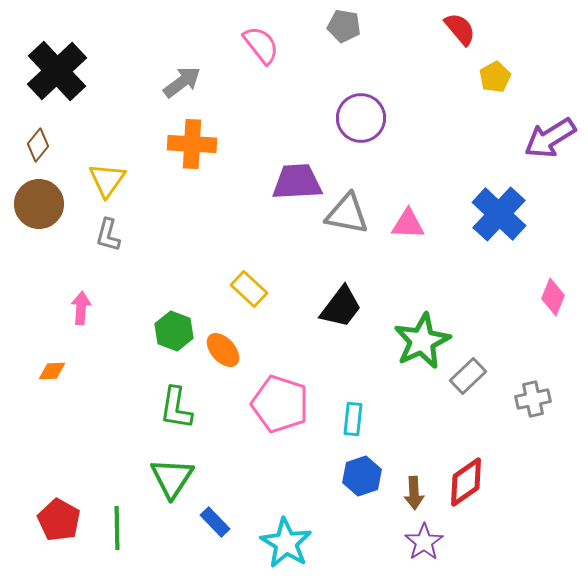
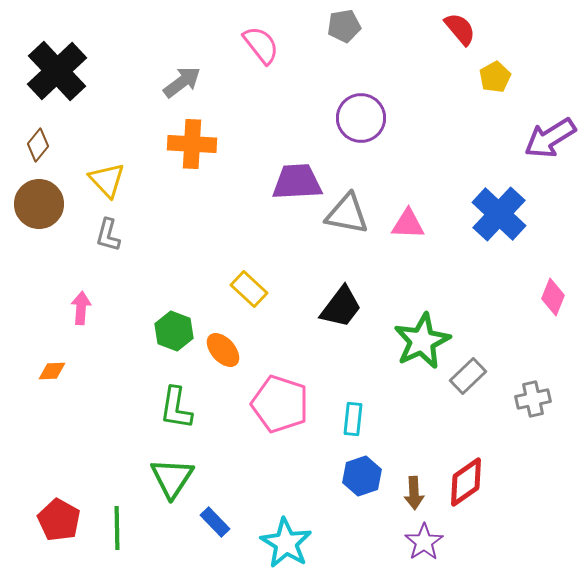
gray pentagon: rotated 20 degrees counterclockwise
yellow triangle: rotated 18 degrees counterclockwise
